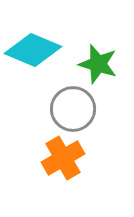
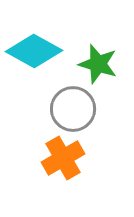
cyan diamond: moved 1 px right, 1 px down; rotated 6 degrees clockwise
